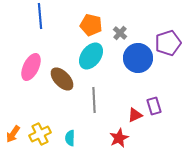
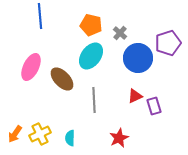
red triangle: moved 19 px up
orange arrow: moved 2 px right
